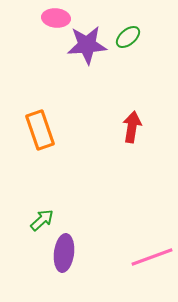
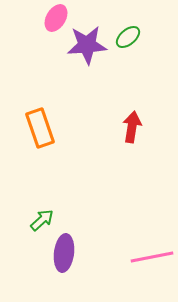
pink ellipse: rotated 64 degrees counterclockwise
orange rectangle: moved 2 px up
pink line: rotated 9 degrees clockwise
